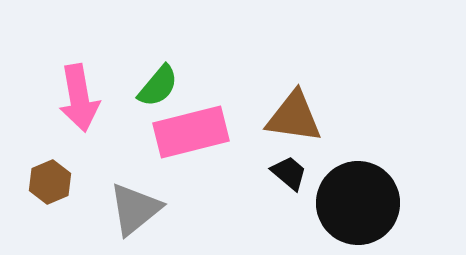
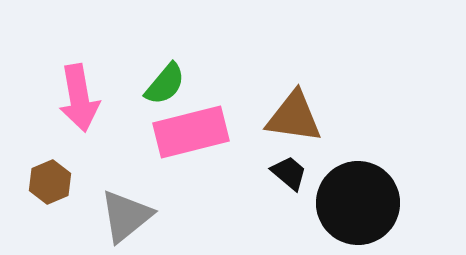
green semicircle: moved 7 px right, 2 px up
gray triangle: moved 9 px left, 7 px down
